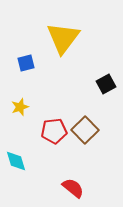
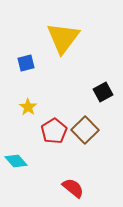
black square: moved 3 px left, 8 px down
yellow star: moved 8 px right; rotated 18 degrees counterclockwise
red pentagon: rotated 25 degrees counterclockwise
cyan diamond: rotated 25 degrees counterclockwise
